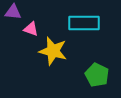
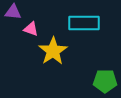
yellow star: rotated 24 degrees clockwise
green pentagon: moved 8 px right, 6 px down; rotated 25 degrees counterclockwise
